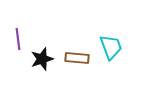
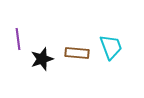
brown rectangle: moved 5 px up
